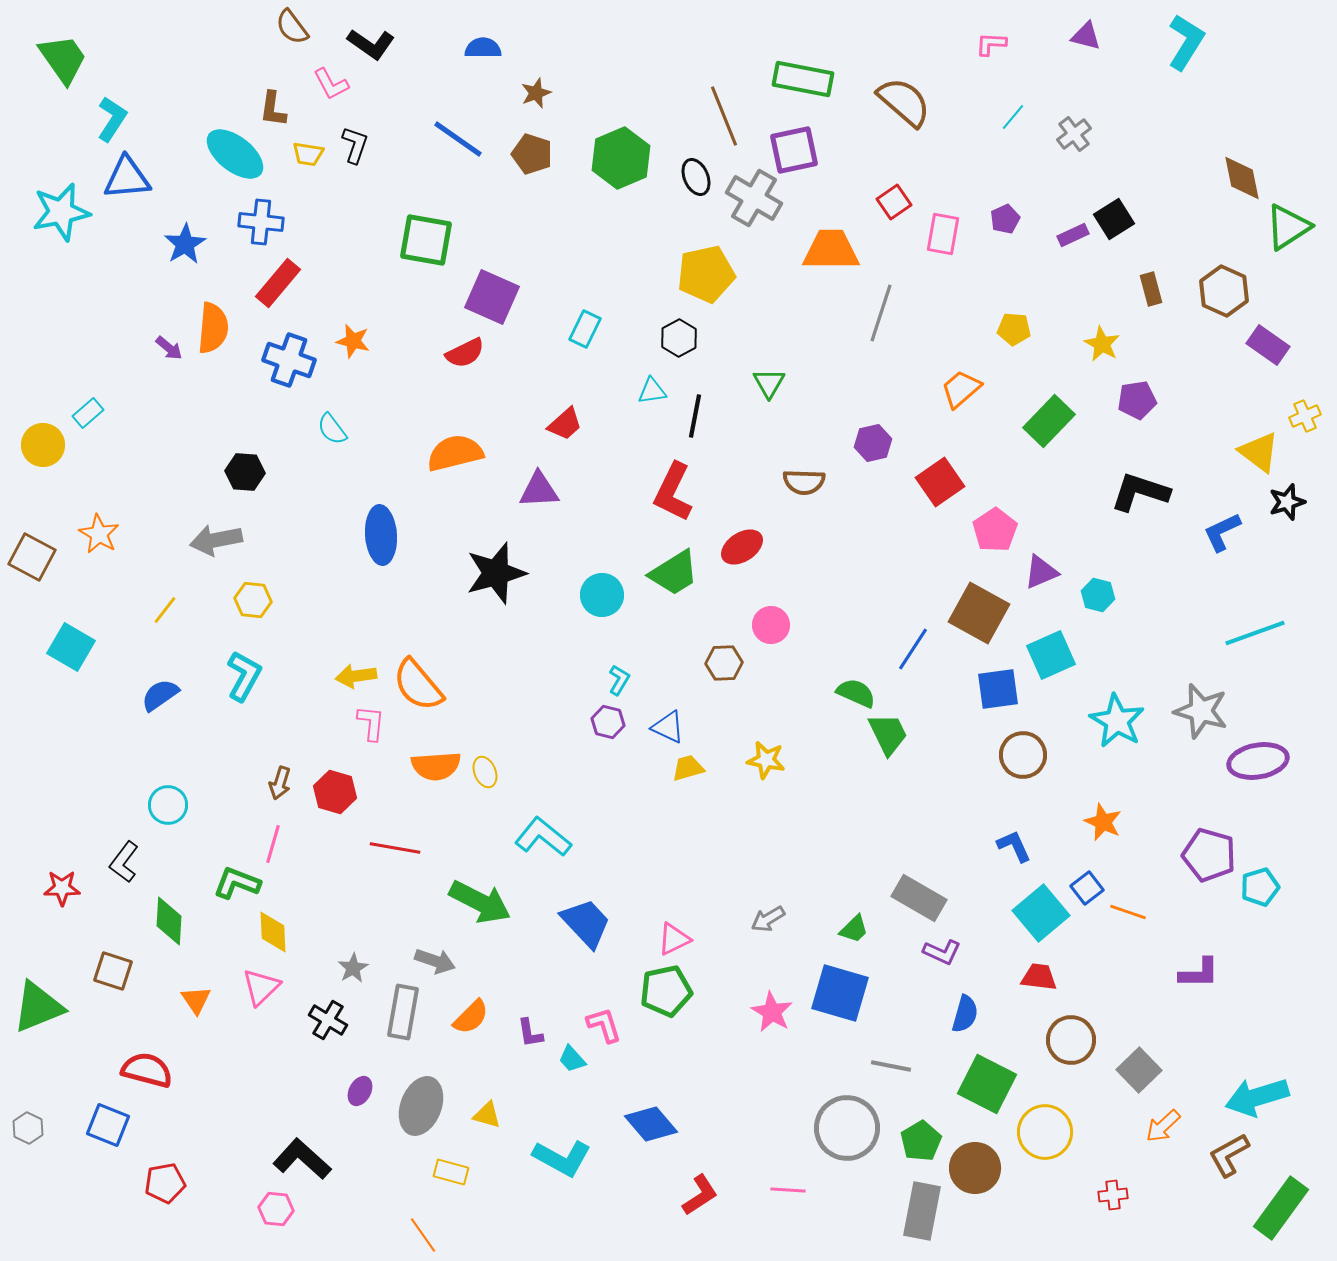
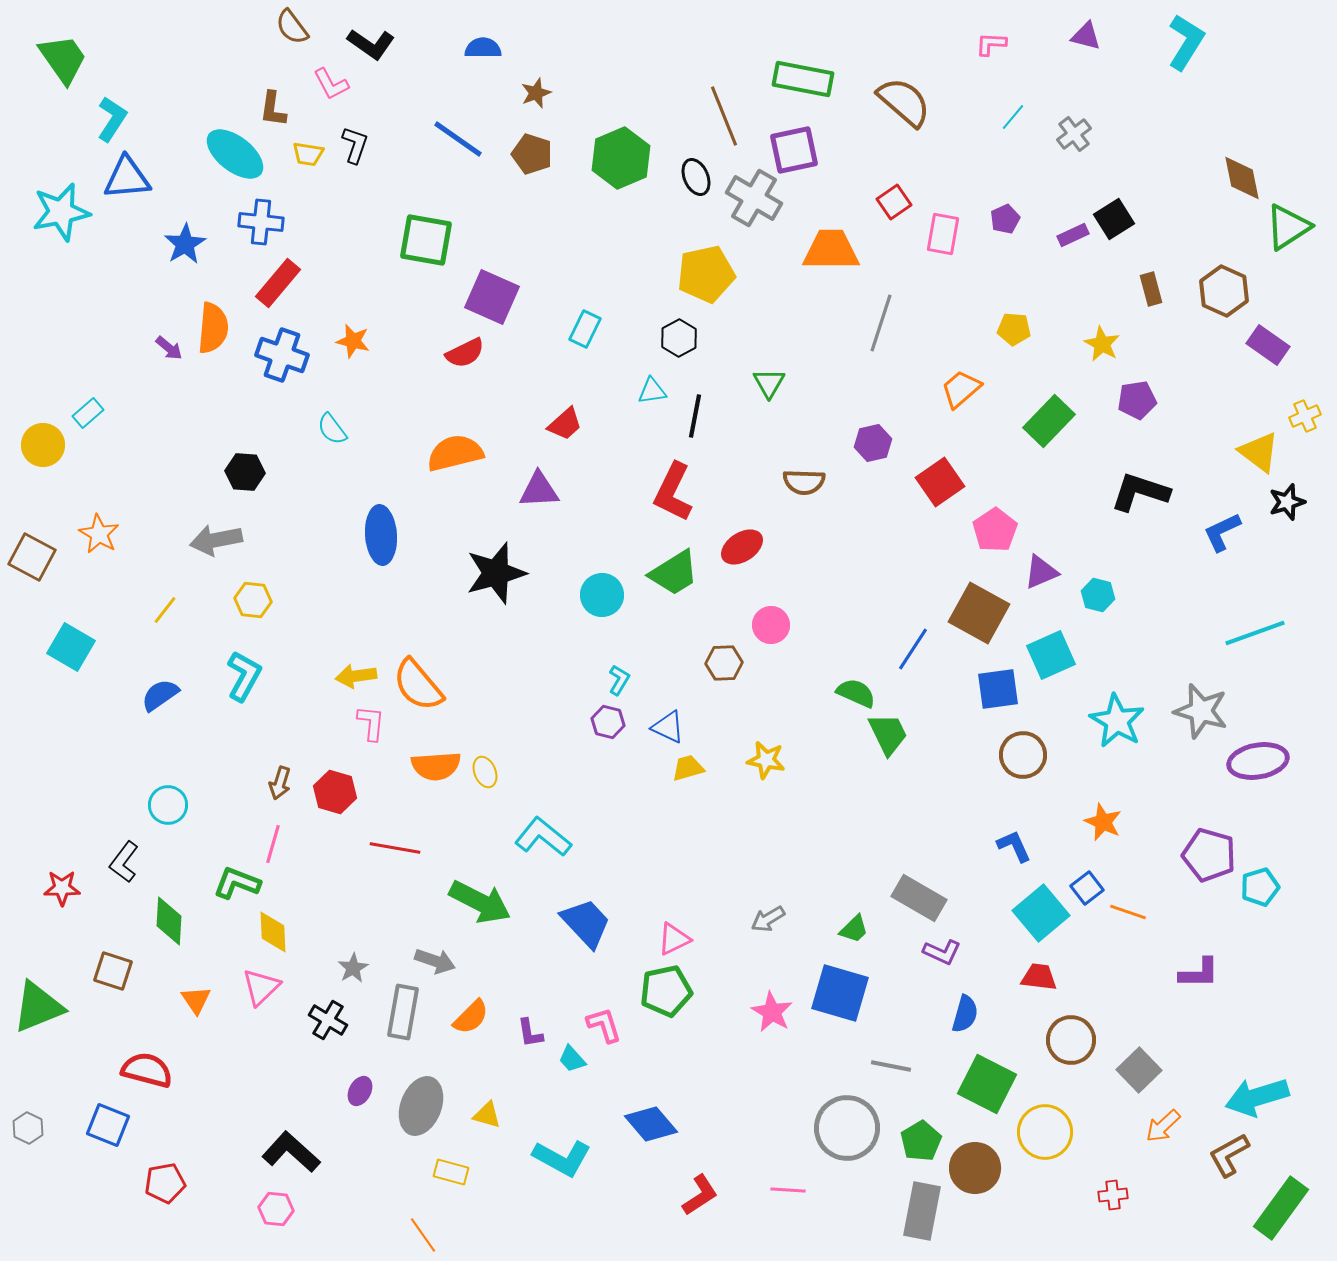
gray line at (881, 313): moved 10 px down
blue cross at (289, 360): moved 7 px left, 5 px up
black L-shape at (302, 1159): moved 11 px left, 7 px up
